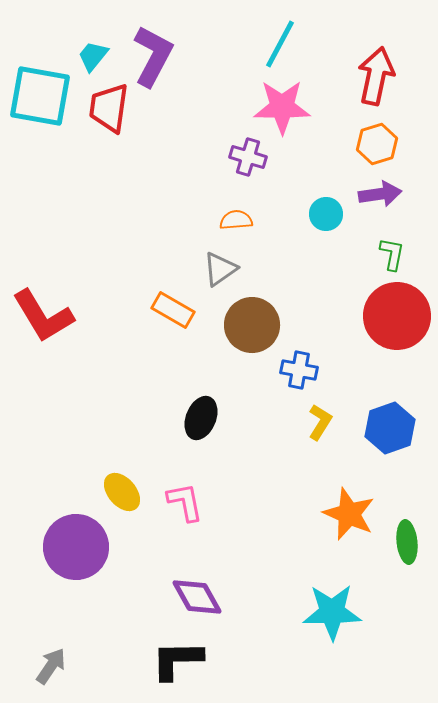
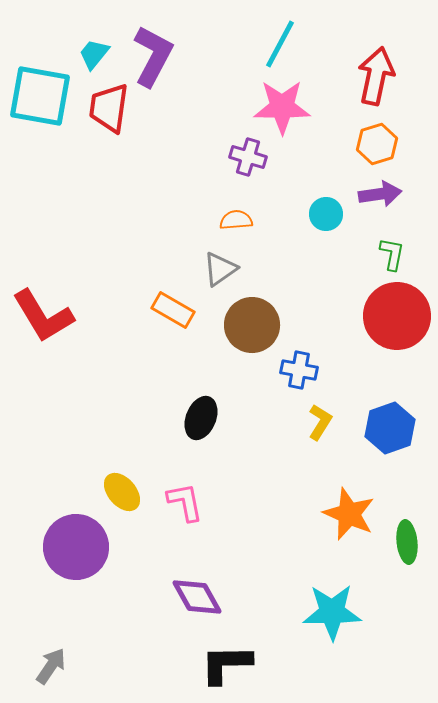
cyan trapezoid: moved 1 px right, 2 px up
black L-shape: moved 49 px right, 4 px down
